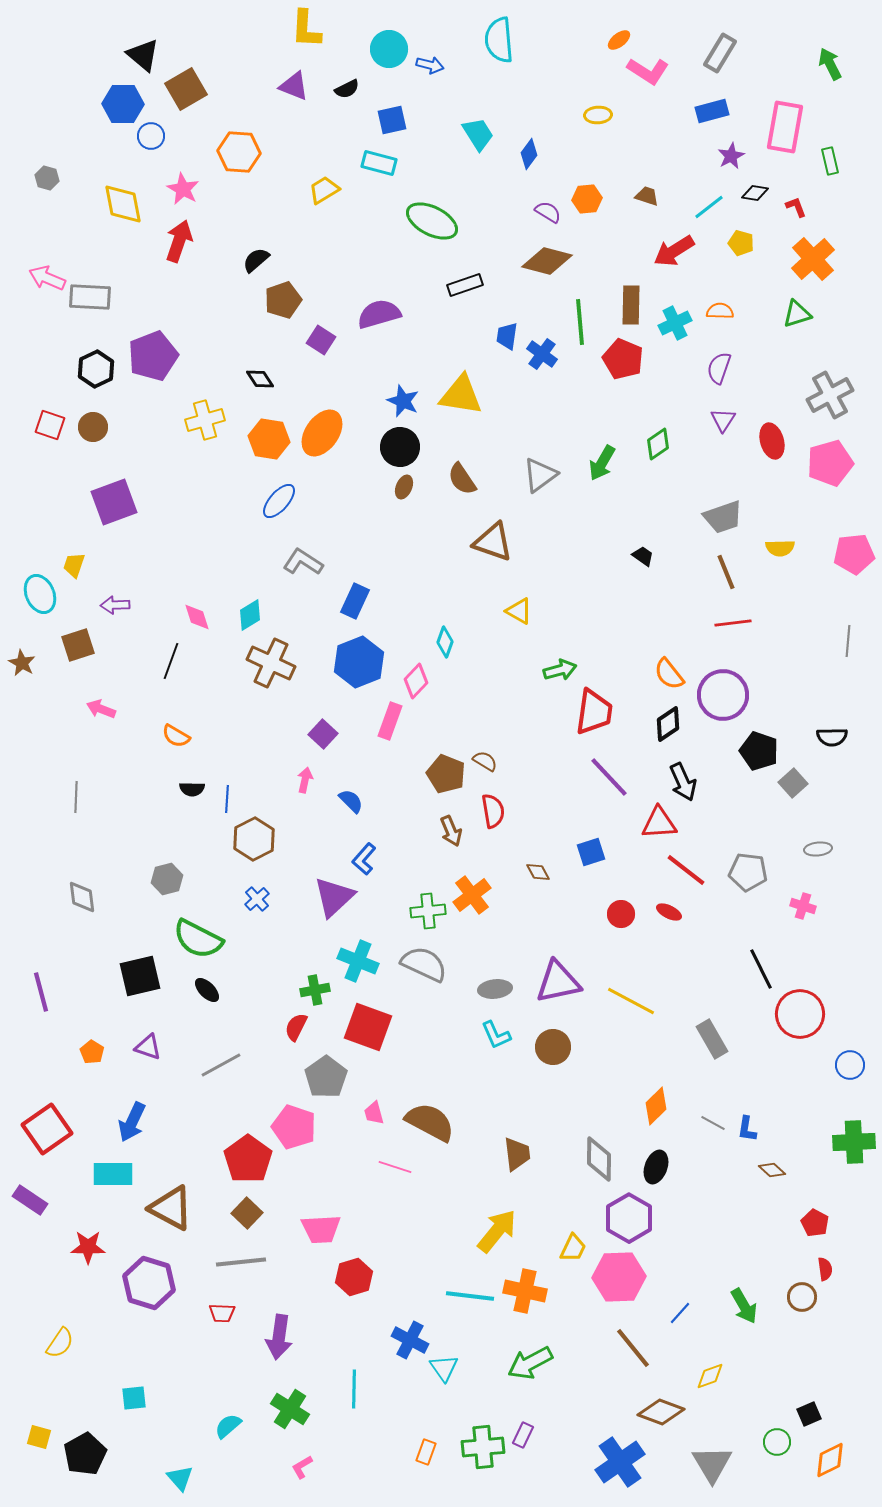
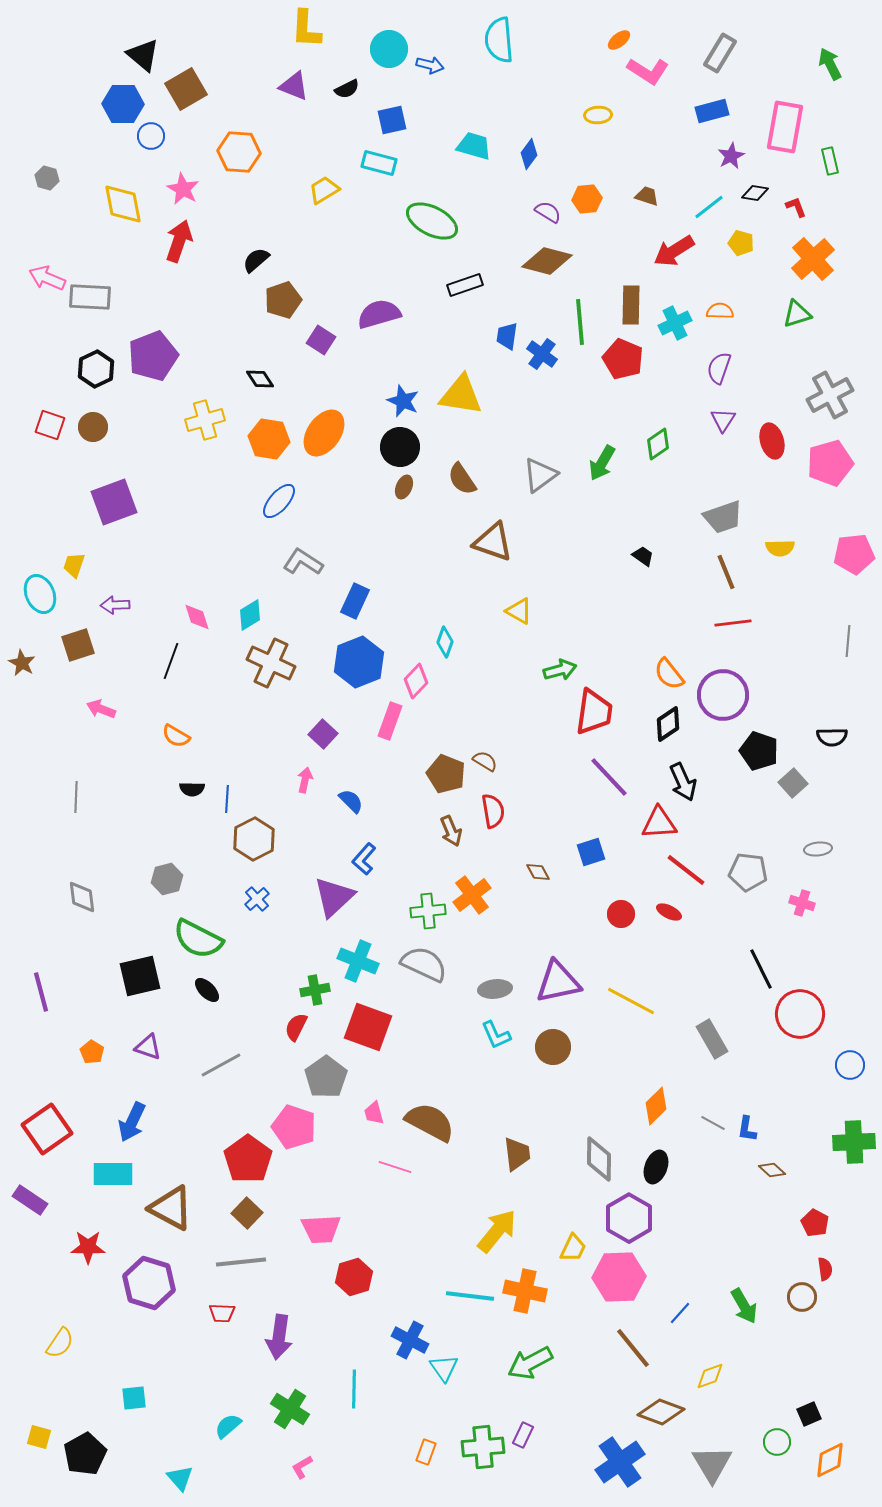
cyan trapezoid at (478, 134): moved 4 px left, 12 px down; rotated 42 degrees counterclockwise
orange ellipse at (322, 433): moved 2 px right
pink cross at (803, 906): moved 1 px left, 3 px up
